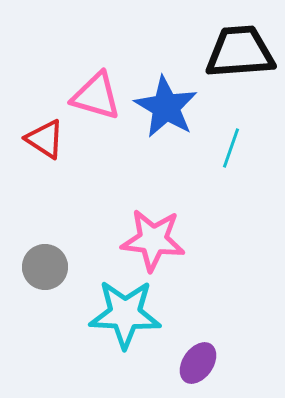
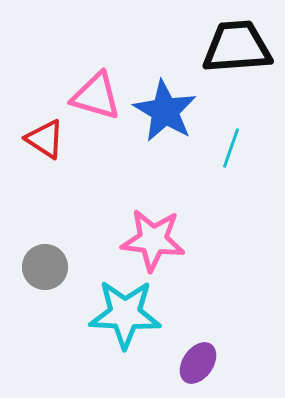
black trapezoid: moved 3 px left, 5 px up
blue star: moved 1 px left, 4 px down
